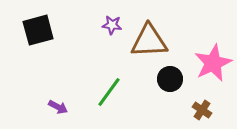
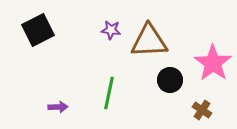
purple star: moved 1 px left, 5 px down
black square: rotated 12 degrees counterclockwise
pink star: rotated 12 degrees counterclockwise
black circle: moved 1 px down
green line: moved 1 px down; rotated 24 degrees counterclockwise
purple arrow: rotated 30 degrees counterclockwise
